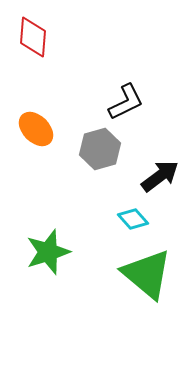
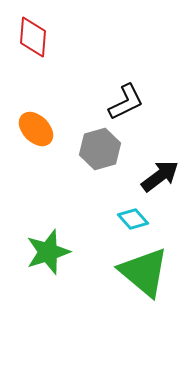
green triangle: moved 3 px left, 2 px up
